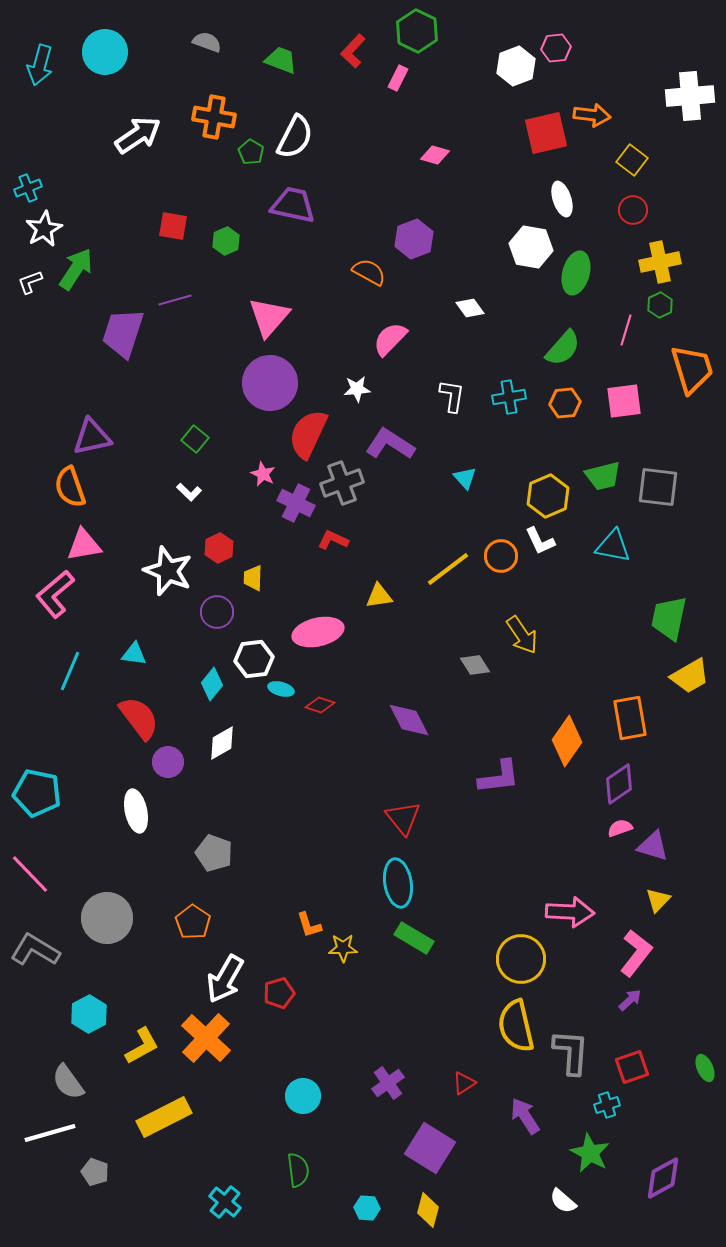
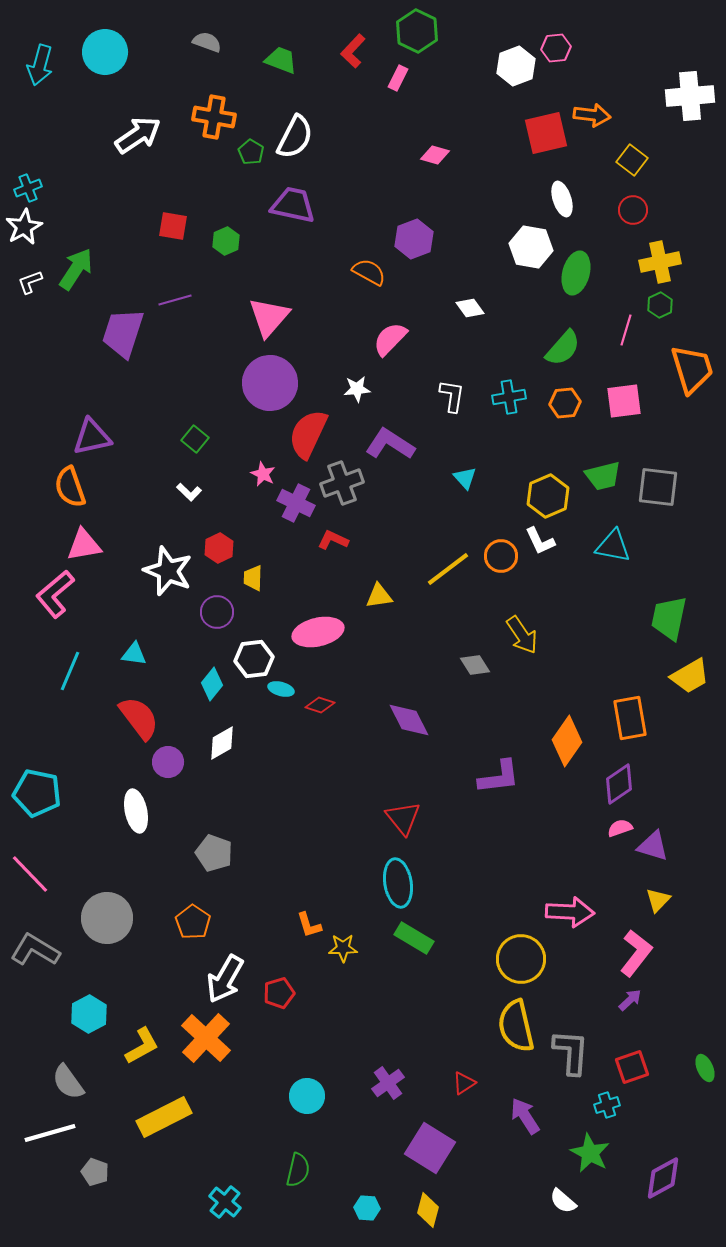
white star at (44, 229): moved 20 px left, 2 px up
cyan circle at (303, 1096): moved 4 px right
green semicircle at (298, 1170): rotated 20 degrees clockwise
